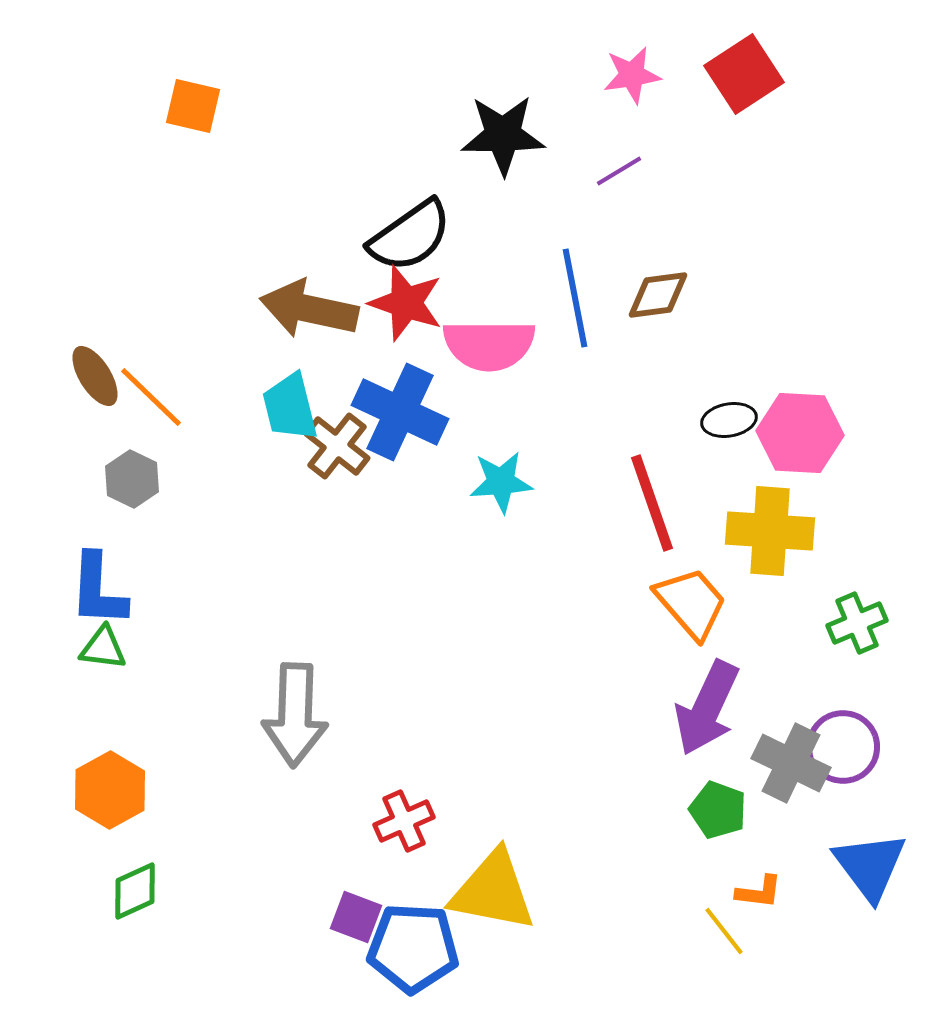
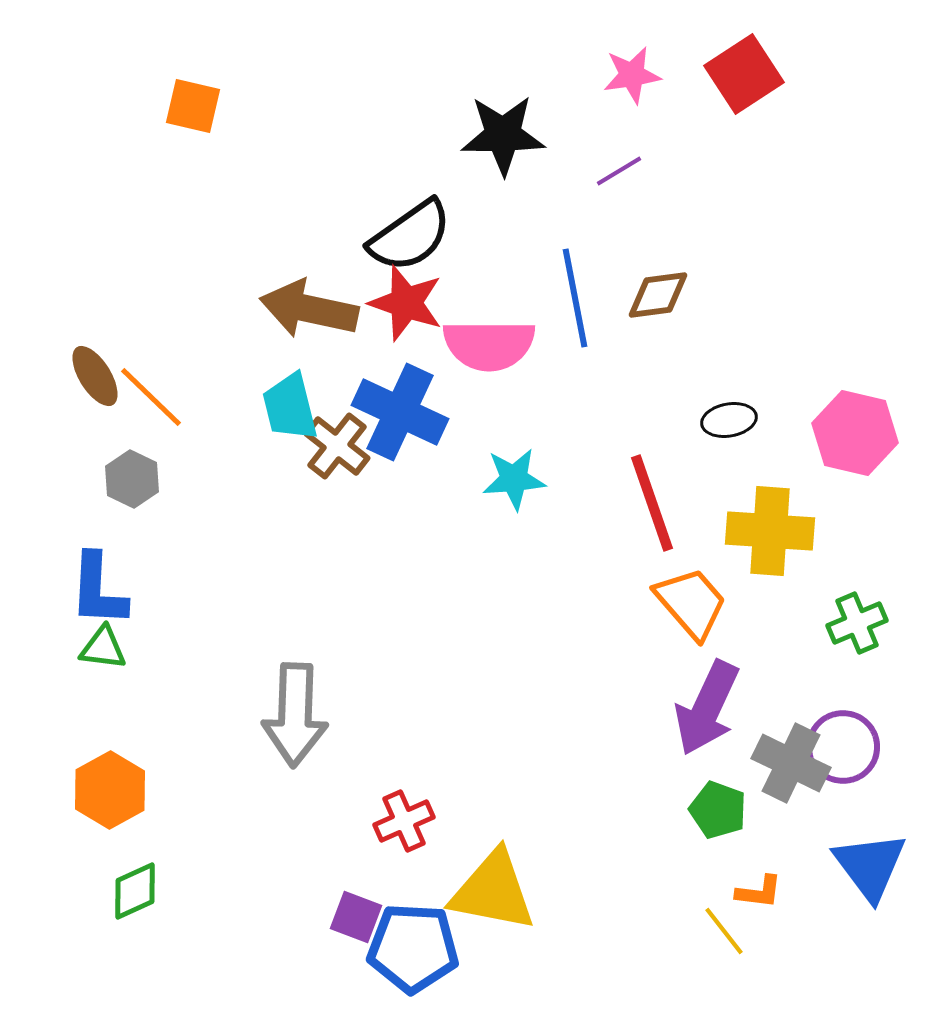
pink hexagon: moved 55 px right; rotated 10 degrees clockwise
cyan star: moved 13 px right, 3 px up
